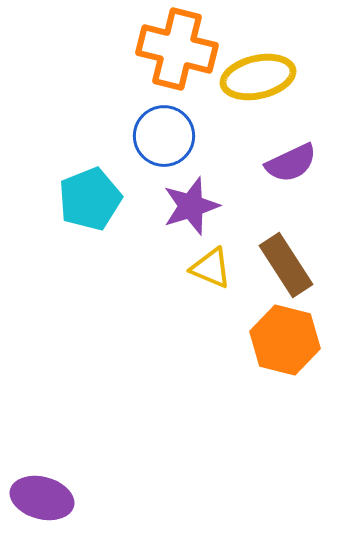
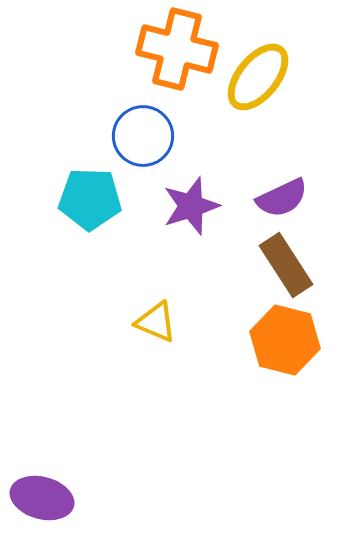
yellow ellipse: rotated 38 degrees counterclockwise
blue circle: moved 21 px left
purple semicircle: moved 9 px left, 35 px down
cyan pentagon: rotated 24 degrees clockwise
yellow triangle: moved 55 px left, 54 px down
